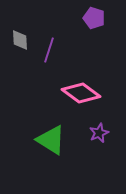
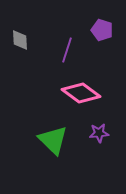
purple pentagon: moved 8 px right, 12 px down
purple line: moved 18 px right
purple star: rotated 18 degrees clockwise
green triangle: moved 2 px right; rotated 12 degrees clockwise
